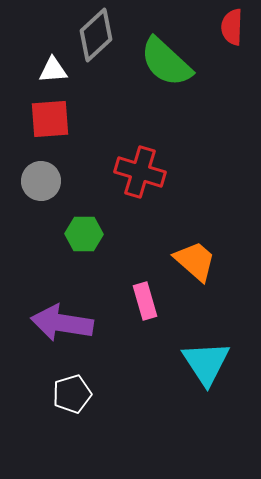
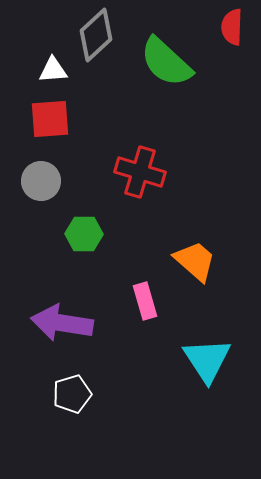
cyan triangle: moved 1 px right, 3 px up
